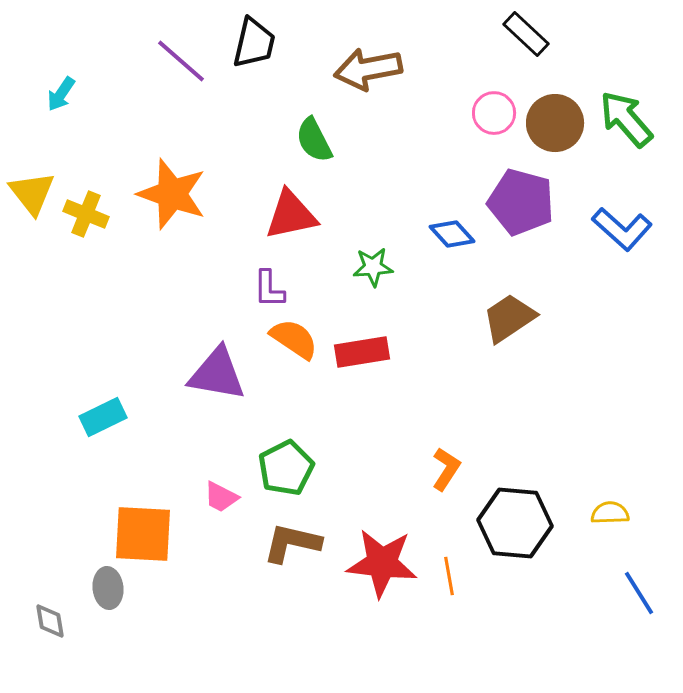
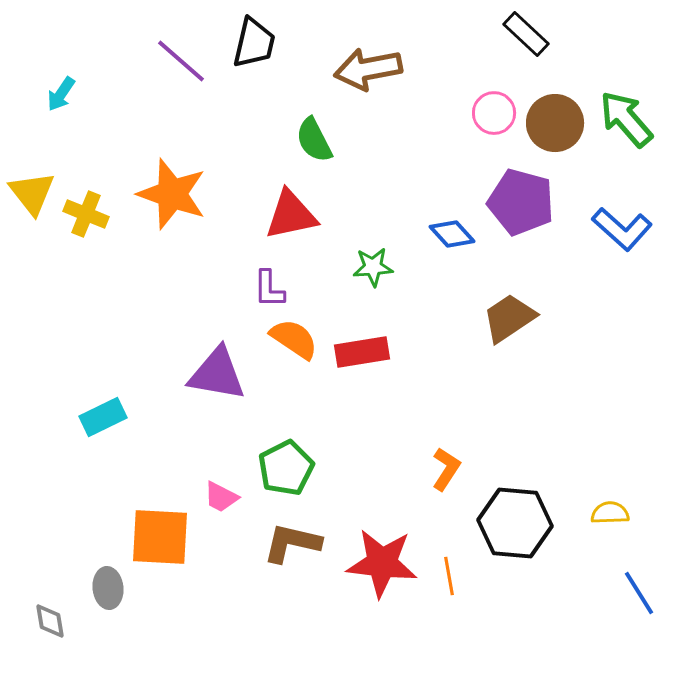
orange square: moved 17 px right, 3 px down
